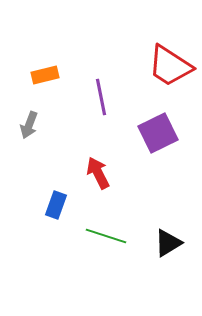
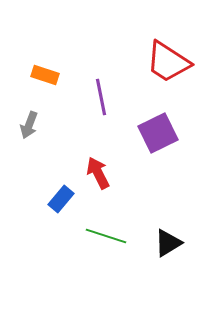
red trapezoid: moved 2 px left, 4 px up
orange rectangle: rotated 32 degrees clockwise
blue rectangle: moved 5 px right, 6 px up; rotated 20 degrees clockwise
